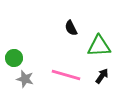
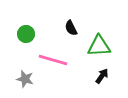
green circle: moved 12 px right, 24 px up
pink line: moved 13 px left, 15 px up
